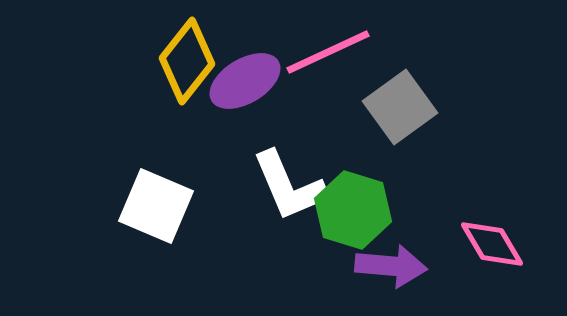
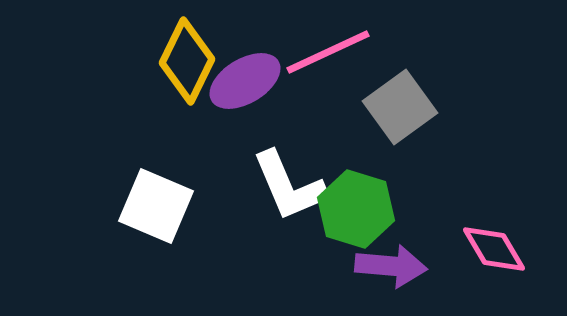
yellow diamond: rotated 12 degrees counterclockwise
green hexagon: moved 3 px right, 1 px up
pink diamond: moved 2 px right, 5 px down
